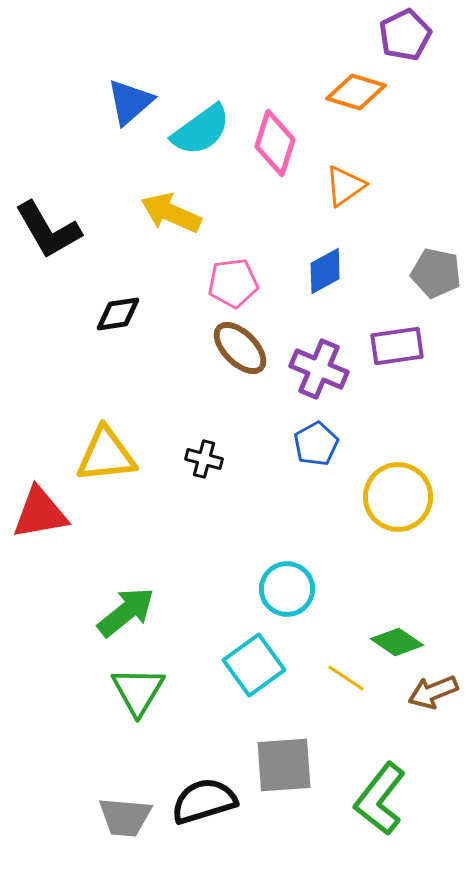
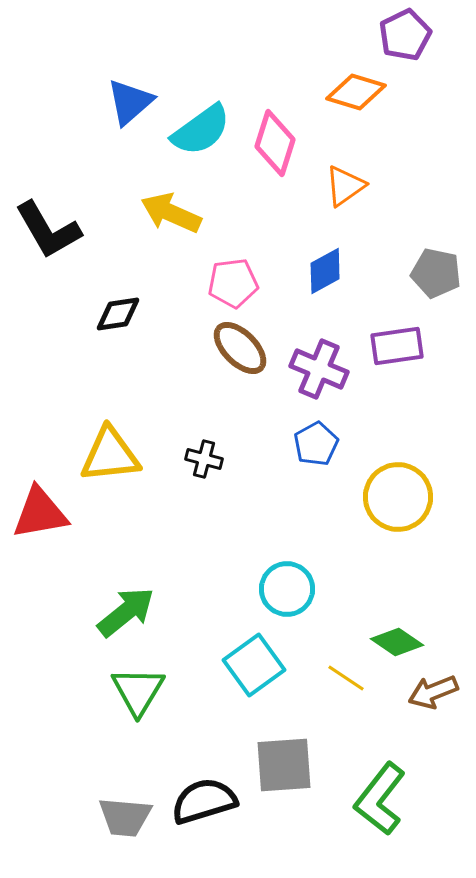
yellow triangle: moved 4 px right
